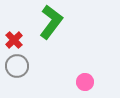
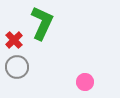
green L-shape: moved 9 px left, 1 px down; rotated 12 degrees counterclockwise
gray circle: moved 1 px down
